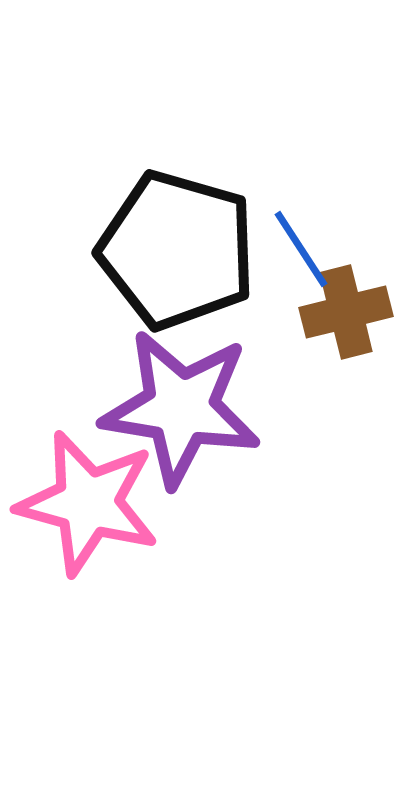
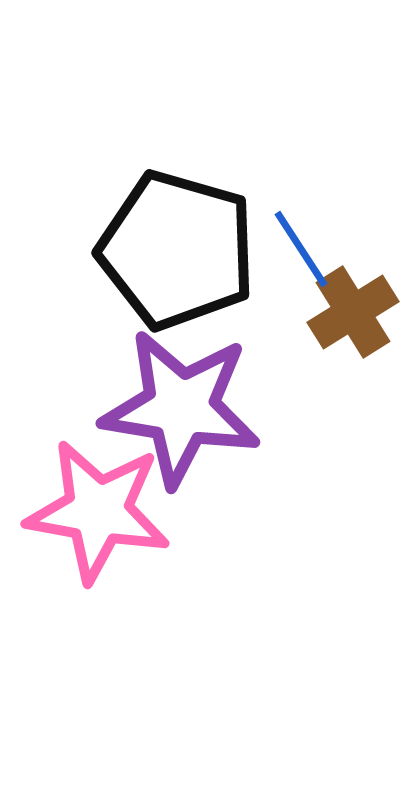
brown cross: moved 7 px right; rotated 18 degrees counterclockwise
pink star: moved 10 px right, 8 px down; rotated 5 degrees counterclockwise
